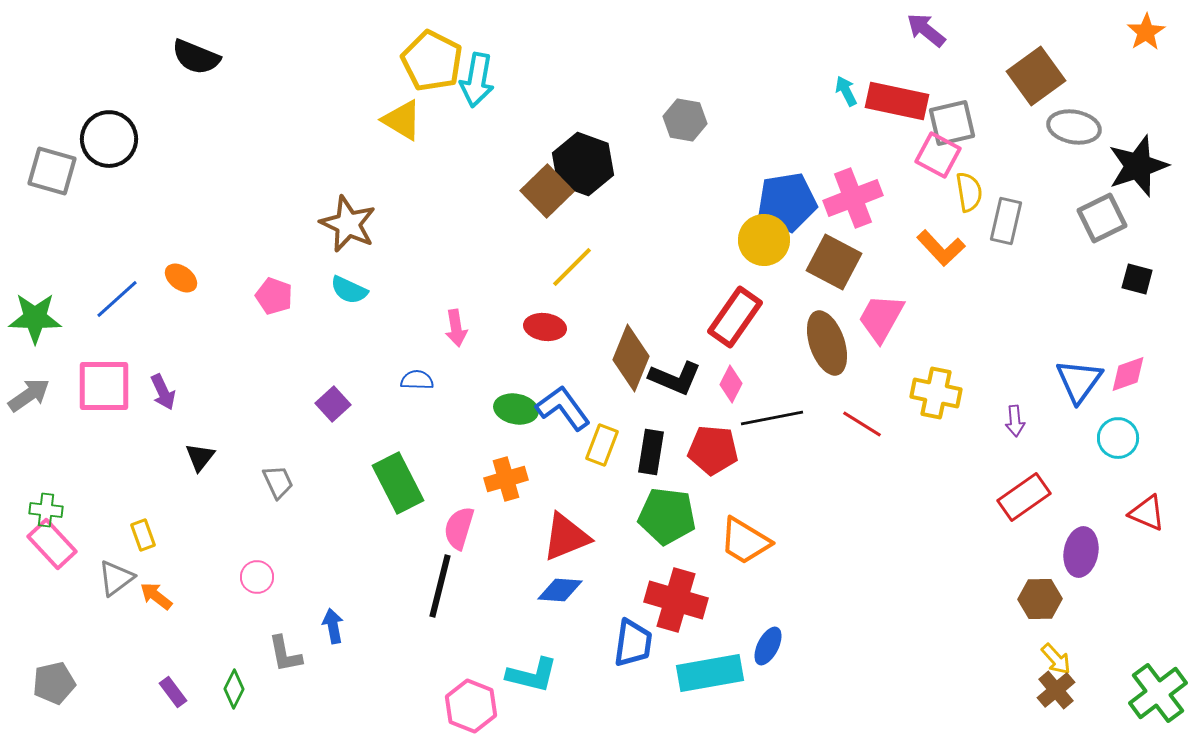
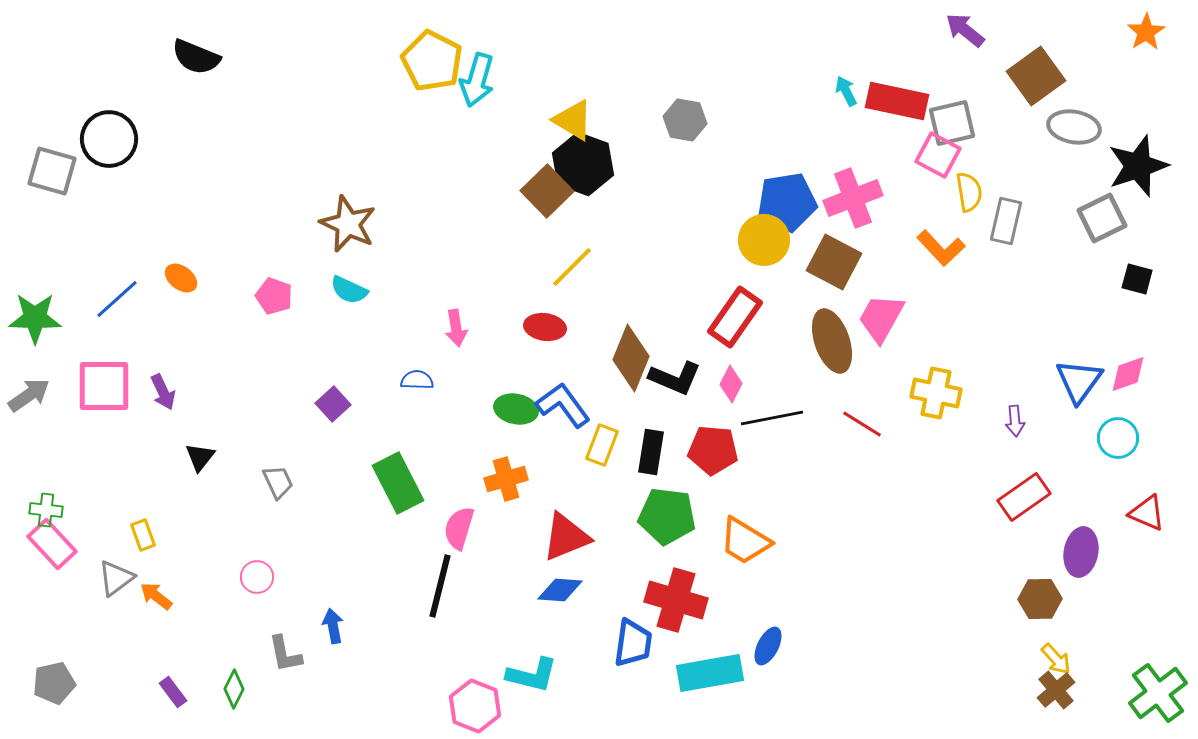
purple arrow at (926, 30): moved 39 px right
cyan arrow at (477, 80): rotated 6 degrees clockwise
yellow triangle at (402, 120): moved 171 px right
brown ellipse at (827, 343): moved 5 px right, 2 px up
blue L-shape at (563, 408): moved 3 px up
pink hexagon at (471, 706): moved 4 px right
